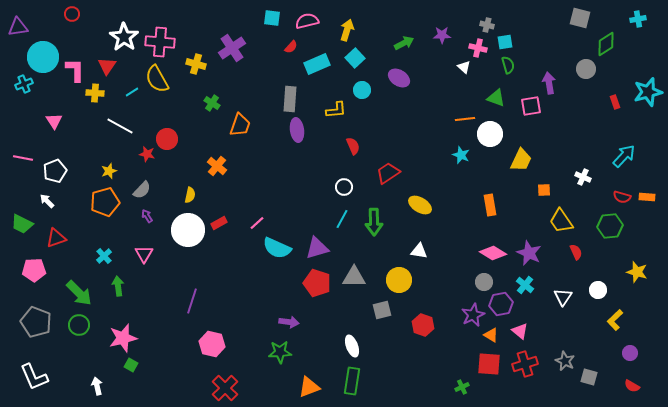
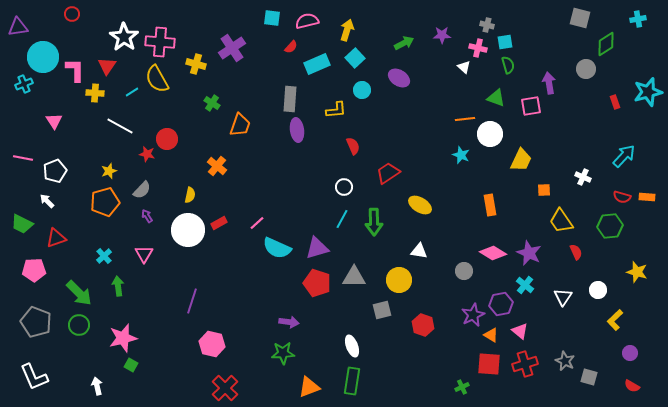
gray circle at (484, 282): moved 20 px left, 11 px up
green star at (280, 352): moved 3 px right, 1 px down
